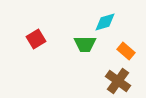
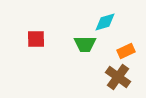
red square: rotated 30 degrees clockwise
orange rectangle: rotated 66 degrees counterclockwise
brown cross: moved 4 px up
